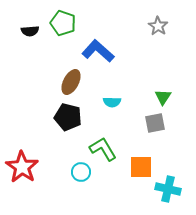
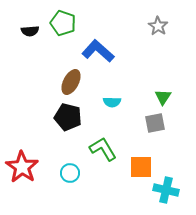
cyan circle: moved 11 px left, 1 px down
cyan cross: moved 2 px left, 1 px down
